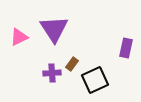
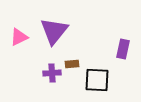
purple triangle: moved 2 px down; rotated 12 degrees clockwise
purple rectangle: moved 3 px left, 1 px down
brown rectangle: rotated 48 degrees clockwise
black square: moved 2 px right; rotated 28 degrees clockwise
